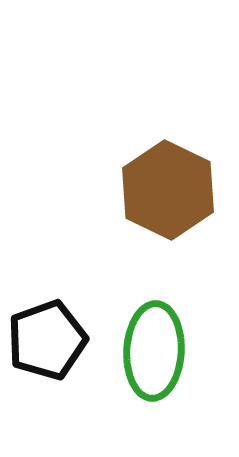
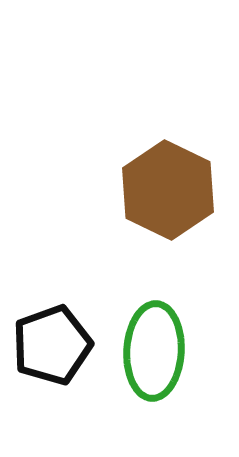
black pentagon: moved 5 px right, 5 px down
